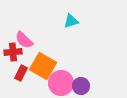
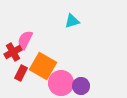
cyan triangle: moved 1 px right
pink semicircle: moved 1 px right; rotated 72 degrees clockwise
red cross: rotated 24 degrees counterclockwise
